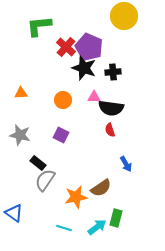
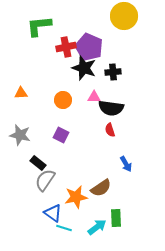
red cross: rotated 36 degrees clockwise
blue triangle: moved 39 px right
green rectangle: rotated 18 degrees counterclockwise
